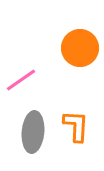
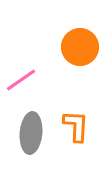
orange circle: moved 1 px up
gray ellipse: moved 2 px left, 1 px down
